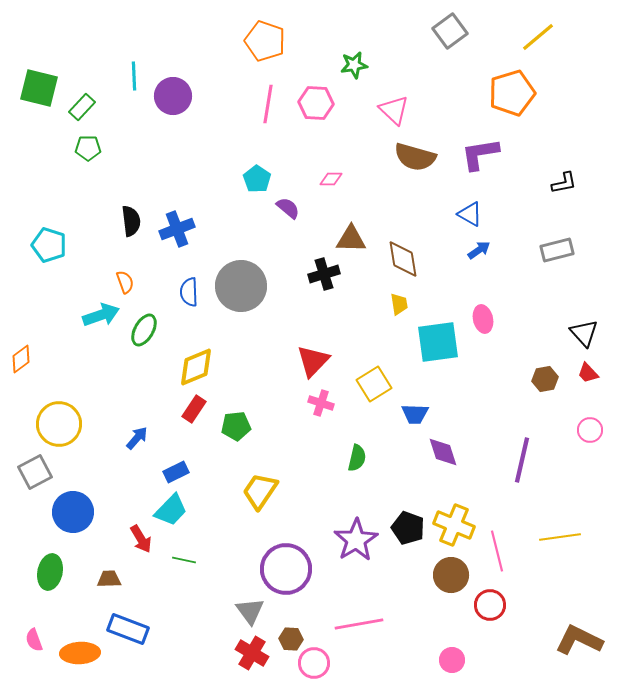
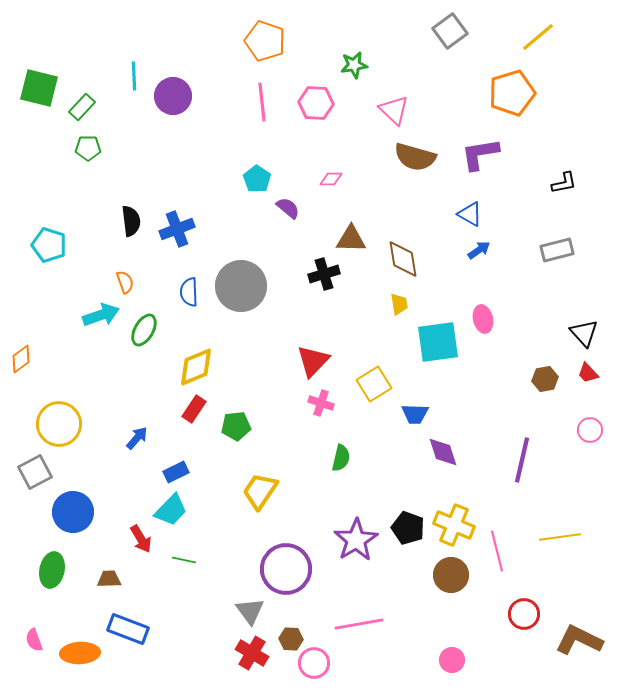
pink line at (268, 104): moved 6 px left, 2 px up; rotated 15 degrees counterclockwise
green semicircle at (357, 458): moved 16 px left
green ellipse at (50, 572): moved 2 px right, 2 px up
red circle at (490, 605): moved 34 px right, 9 px down
